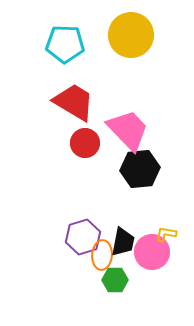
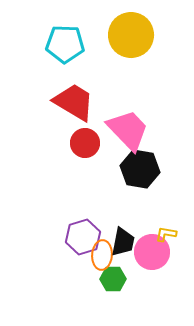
black hexagon: rotated 15 degrees clockwise
green hexagon: moved 2 px left, 1 px up
